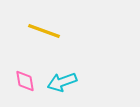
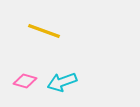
pink diamond: rotated 65 degrees counterclockwise
